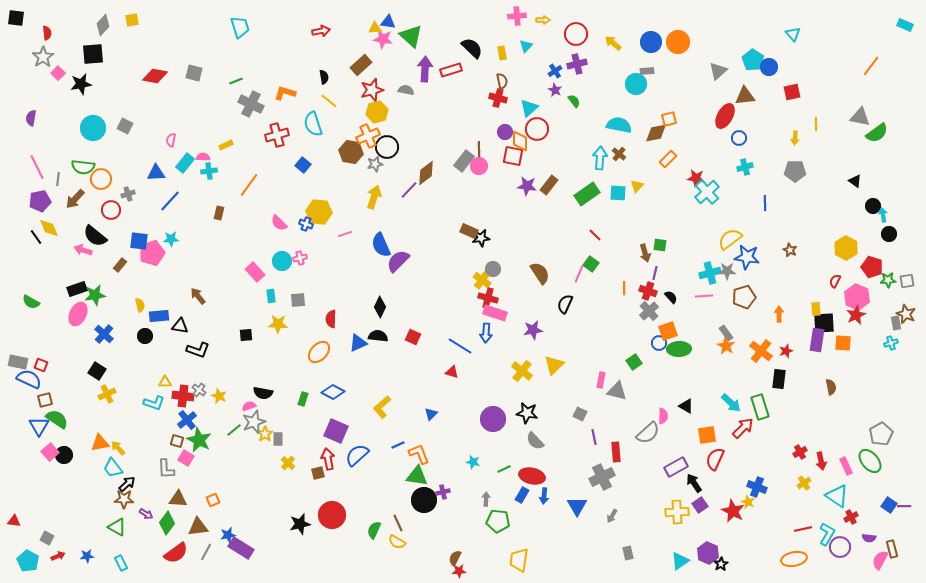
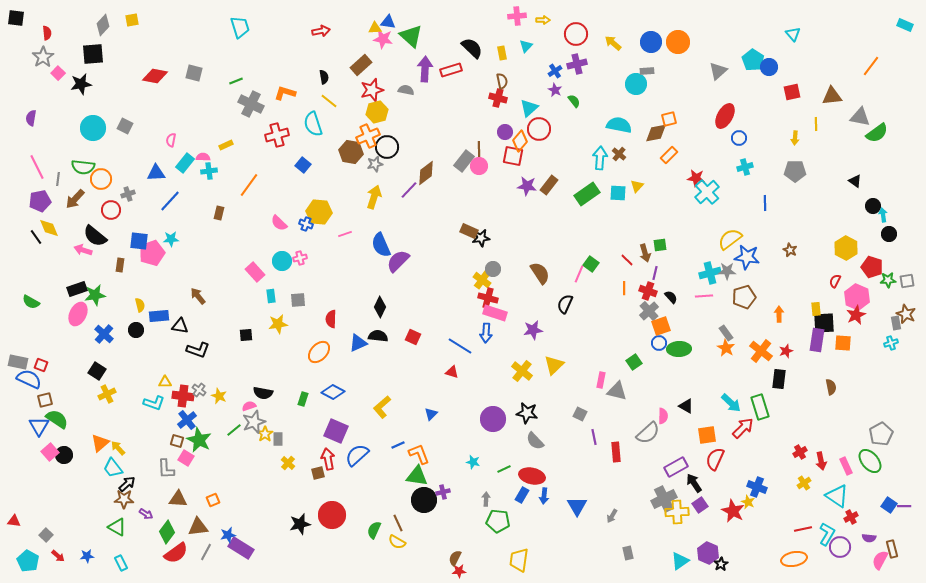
brown triangle at (745, 96): moved 87 px right
red circle at (537, 129): moved 2 px right
orange diamond at (520, 141): rotated 40 degrees clockwise
orange rectangle at (668, 159): moved 1 px right, 4 px up
red line at (595, 235): moved 32 px right, 25 px down
green square at (660, 245): rotated 16 degrees counterclockwise
brown rectangle at (120, 265): rotated 32 degrees counterclockwise
yellow star at (278, 324): rotated 12 degrees counterclockwise
orange square at (668, 331): moved 7 px left, 5 px up
black circle at (145, 336): moved 9 px left, 6 px up
orange star at (726, 346): moved 2 px down
orange triangle at (100, 443): rotated 30 degrees counterclockwise
gray cross at (602, 477): moved 62 px right, 22 px down
green diamond at (167, 523): moved 9 px down
gray square at (47, 538): moved 1 px left, 3 px up; rotated 16 degrees clockwise
red arrow at (58, 556): rotated 64 degrees clockwise
